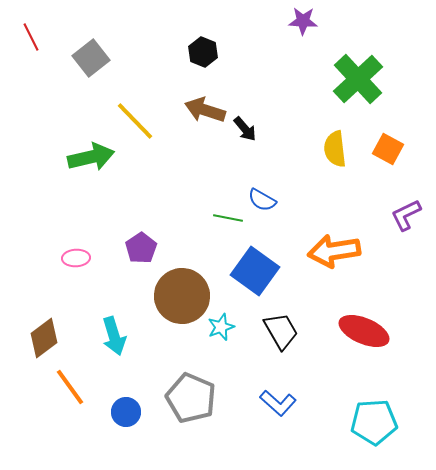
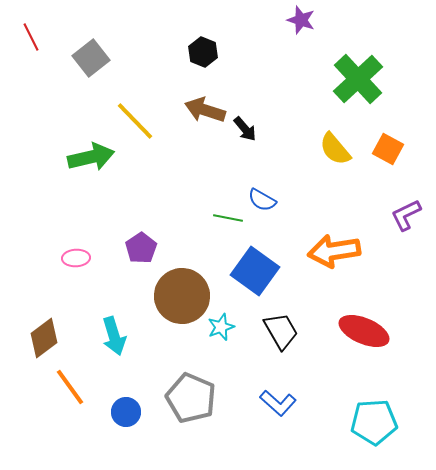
purple star: moved 2 px left, 1 px up; rotated 16 degrees clockwise
yellow semicircle: rotated 33 degrees counterclockwise
